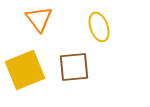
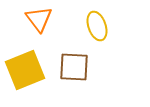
yellow ellipse: moved 2 px left, 1 px up
brown square: rotated 8 degrees clockwise
